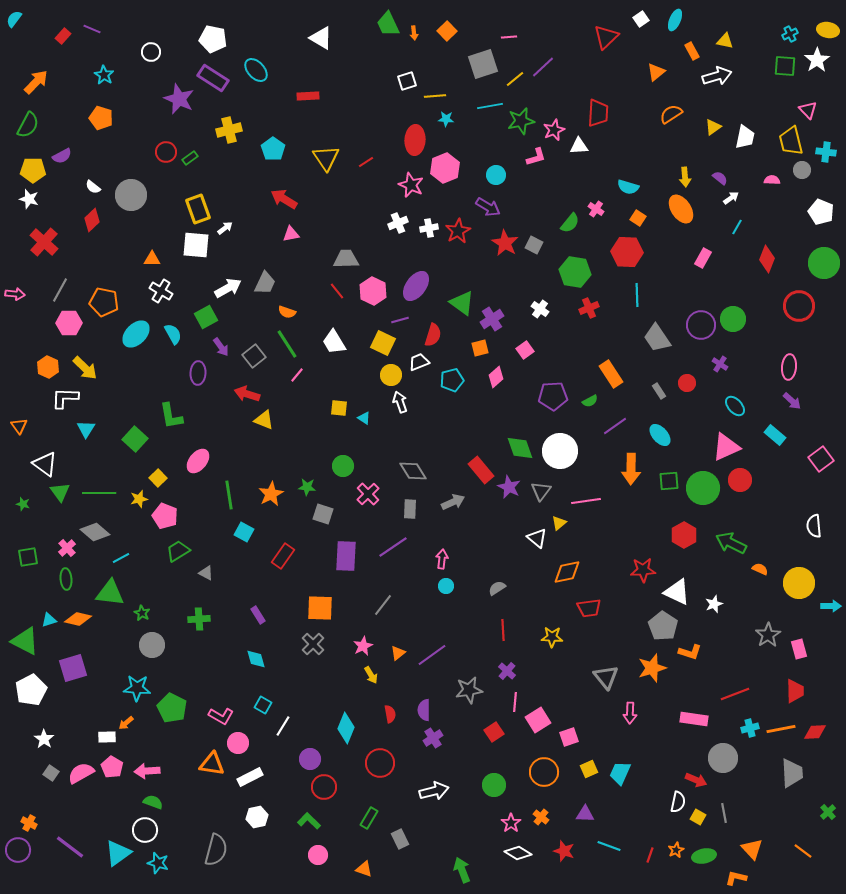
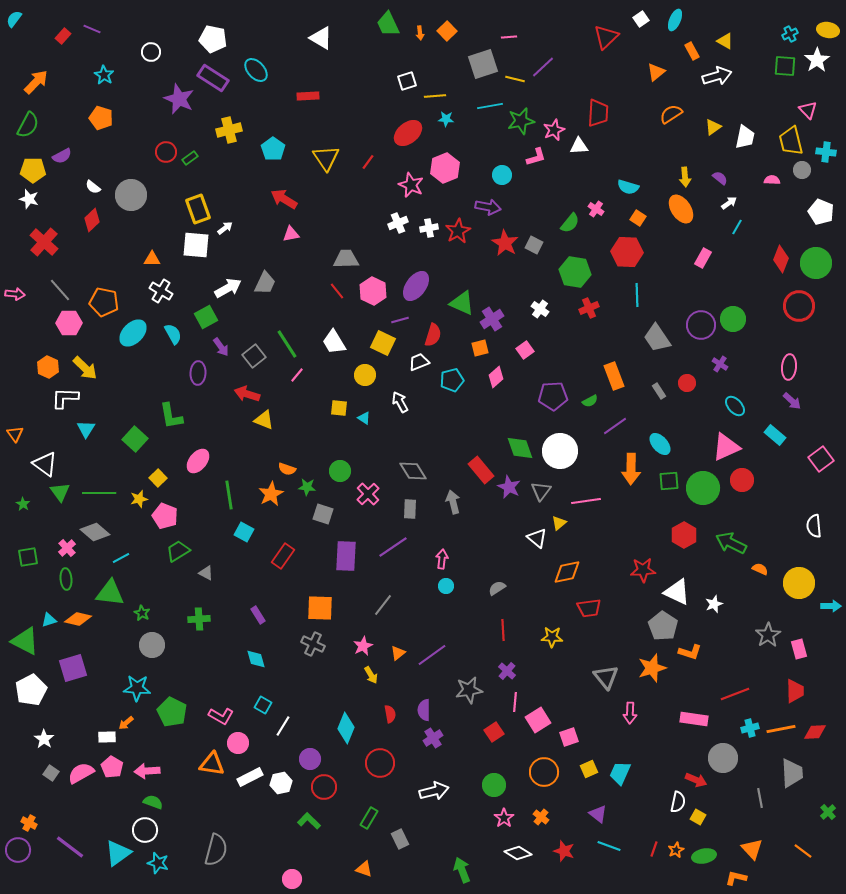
orange arrow at (414, 33): moved 6 px right
yellow triangle at (725, 41): rotated 18 degrees clockwise
yellow line at (515, 79): rotated 54 degrees clockwise
red ellipse at (415, 140): moved 7 px left, 7 px up; rotated 48 degrees clockwise
red line at (366, 162): moved 2 px right; rotated 21 degrees counterclockwise
cyan circle at (496, 175): moved 6 px right
white arrow at (731, 198): moved 2 px left, 5 px down
purple arrow at (488, 207): rotated 20 degrees counterclockwise
red diamond at (767, 259): moved 14 px right
green circle at (824, 263): moved 8 px left
gray line at (60, 290): rotated 70 degrees counterclockwise
green triangle at (462, 303): rotated 12 degrees counterclockwise
orange semicircle at (287, 312): moved 157 px down
cyan ellipse at (136, 334): moved 3 px left, 1 px up
orange rectangle at (611, 374): moved 3 px right, 2 px down; rotated 12 degrees clockwise
yellow circle at (391, 375): moved 26 px left
white arrow at (400, 402): rotated 10 degrees counterclockwise
orange triangle at (19, 426): moved 4 px left, 8 px down
cyan ellipse at (660, 435): moved 9 px down
green circle at (343, 466): moved 3 px left, 5 px down
red circle at (740, 480): moved 2 px right
gray arrow at (453, 502): rotated 80 degrees counterclockwise
green star at (23, 504): rotated 16 degrees clockwise
gray cross at (313, 644): rotated 20 degrees counterclockwise
green pentagon at (172, 708): moved 4 px down
gray line at (724, 813): moved 36 px right, 15 px up
purple triangle at (585, 814): moved 13 px right; rotated 36 degrees clockwise
white hexagon at (257, 817): moved 24 px right, 34 px up
pink star at (511, 823): moved 7 px left, 5 px up
pink circle at (318, 855): moved 26 px left, 24 px down
red line at (650, 855): moved 4 px right, 6 px up
